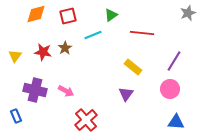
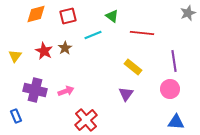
green triangle: moved 1 px right, 1 px down; rotated 48 degrees counterclockwise
red star: moved 1 px right, 1 px up; rotated 18 degrees clockwise
purple line: rotated 40 degrees counterclockwise
pink arrow: rotated 49 degrees counterclockwise
